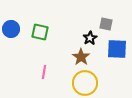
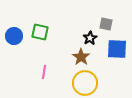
blue circle: moved 3 px right, 7 px down
